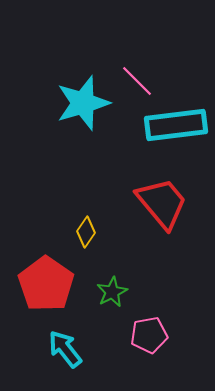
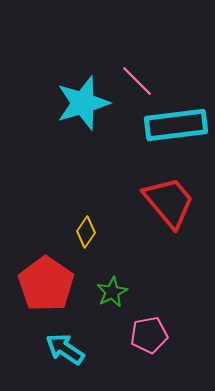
red trapezoid: moved 7 px right, 1 px up
cyan arrow: rotated 18 degrees counterclockwise
